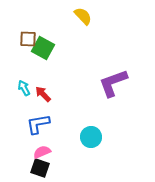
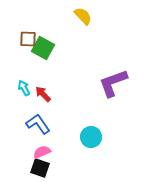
blue L-shape: rotated 65 degrees clockwise
